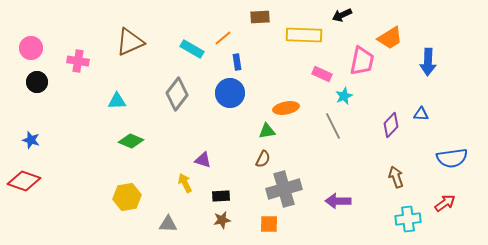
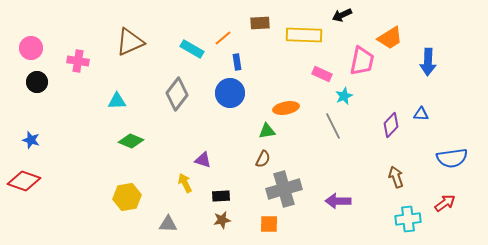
brown rectangle: moved 6 px down
